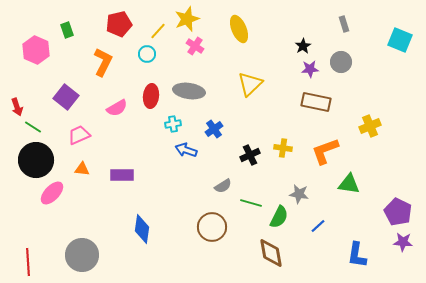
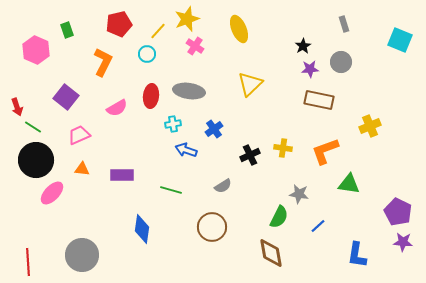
brown rectangle at (316, 102): moved 3 px right, 2 px up
green line at (251, 203): moved 80 px left, 13 px up
